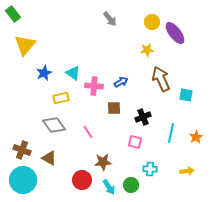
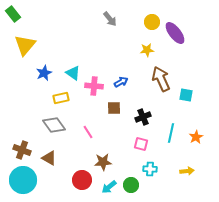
pink square: moved 6 px right, 2 px down
cyan arrow: rotated 84 degrees clockwise
